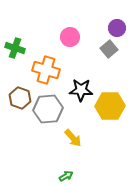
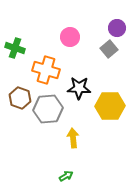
black star: moved 2 px left, 2 px up
yellow arrow: rotated 144 degrees counterclockwise
